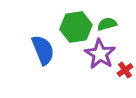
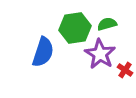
green hexagon: moved 1 px left, 1 px down
blue semicircle: moved 2 px down; rotated 40 degrees clockwise
red cross: rotated 21 degrees counterclockwise
